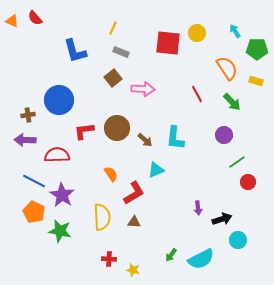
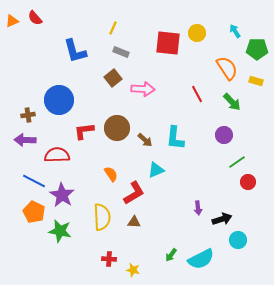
orange triangle at (12, 21): rotated 48 degrees counterclockwise
